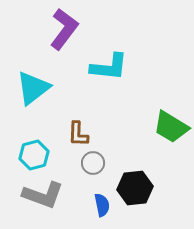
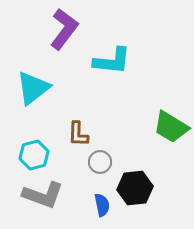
cyan L-shape: moved 3 px right, 6 px up
gray circle: moved 7 px right, 1 px up
